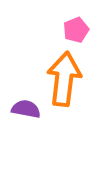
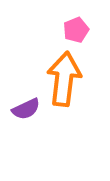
purple semicircle: rotated 144 degrees clockwise
